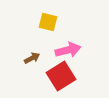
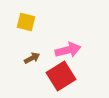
yellow square: moved 22 px left
